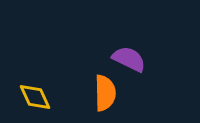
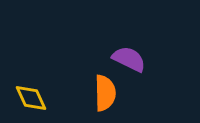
yellow diamond: moved 4 px left, 1 px down
